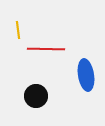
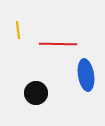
red line: moved 12 px right, 5 px up
black circle: moved 3 px up
